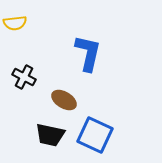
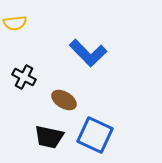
blue L-shape: rotated 123 degrees clockwise
black trapezoid: moved 1 px left, 2 px down
